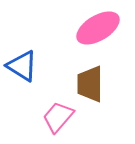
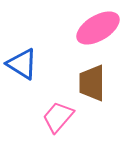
blue triangle: moved 2 px up
brown trapezoid: moved 2 px right, 1 px up
